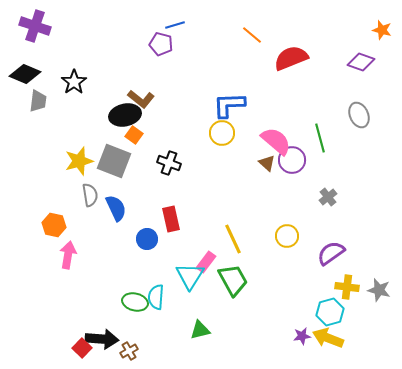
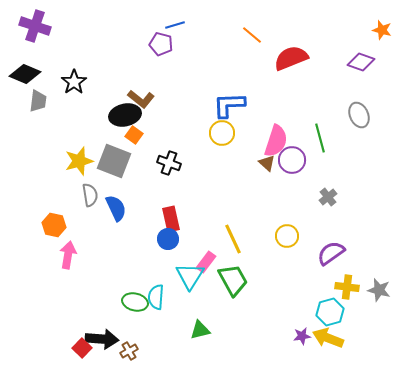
pink semicircle at (276, 141): rotated 68 degrees clockwise
blue circle at (147, 239): moved 21 px right
